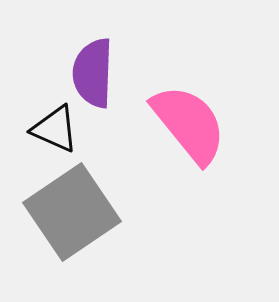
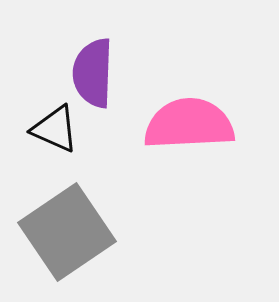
pink semicircle: rotated 54 degrees counterclockwise
gray square: moved 5 px left, 20 px down
